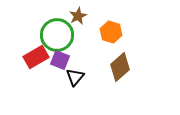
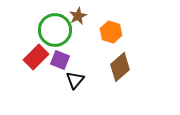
green circle: moved 2 px left, 5 px up
red rectangle: rotated 15 degrees counterclockwise
black triangle: moved 3 px down
